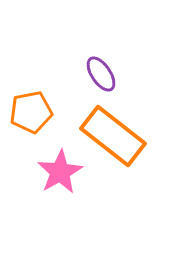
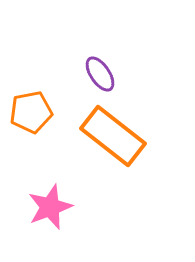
purple ellipse: moved 1 px left
pink star: moved 10 px left, 35 px down; rotated 9 degrees clockwise
